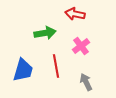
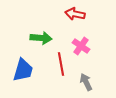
green arrow: moved 4 px left, 5 px down; rotated 15 degrees clockwise
pink cross: rotated 18 degrees counterclockwise
red line: moved 5 px right, 2 px up
